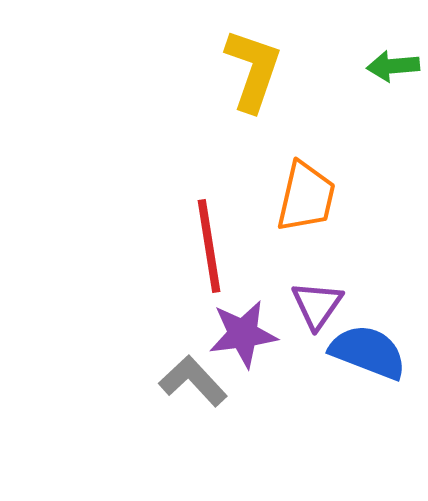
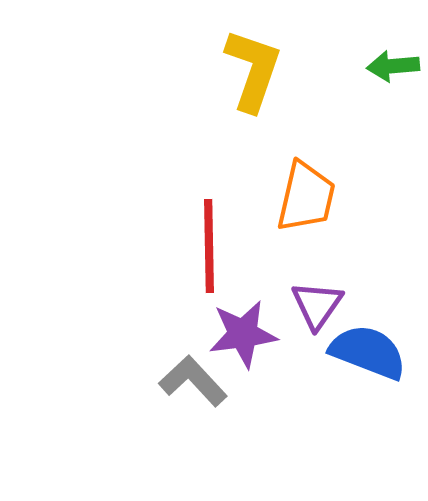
red line: rotated 8 degrees clockwise
